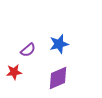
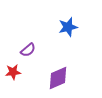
blue star: moved 9 px right, 17 px up
red star: moved 1 px left
